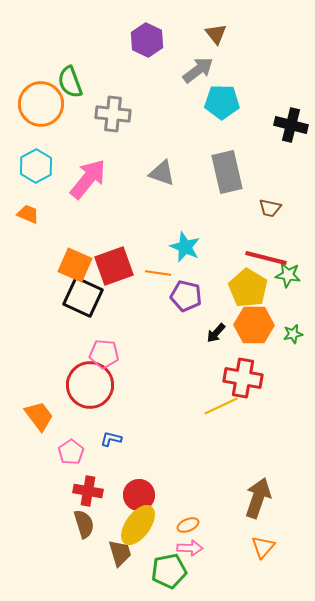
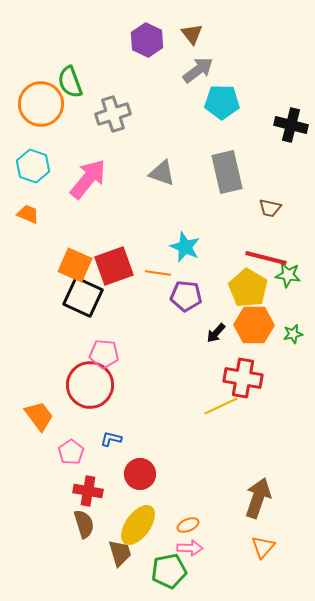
brown triangle at (216, 34): moved 24 px left
gray cross at (113, 114): rotated 24 degrees counterclockwise
cyan hexagon at (36, 166): moved 3 px left; rotated 12 degrees counterclockwise
purple pentagon at (186, 296): rotated 8 degrees counterclockwise
red circle at (139, 495): moved 1 px right, 21 px up
